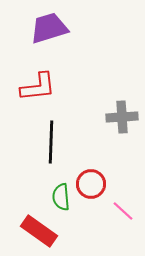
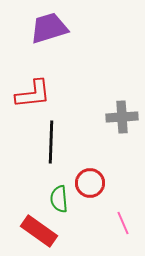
red L-shape: moved 5 px left, 7 px down
red circle: moved 1 px left, 1 px up
green semicircle: moved 2 px left, 2 px down
pink line: moved 12 px down; rotated 25 degrees clockwise
